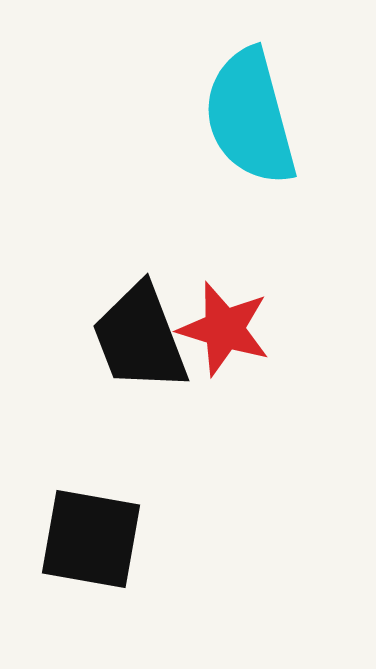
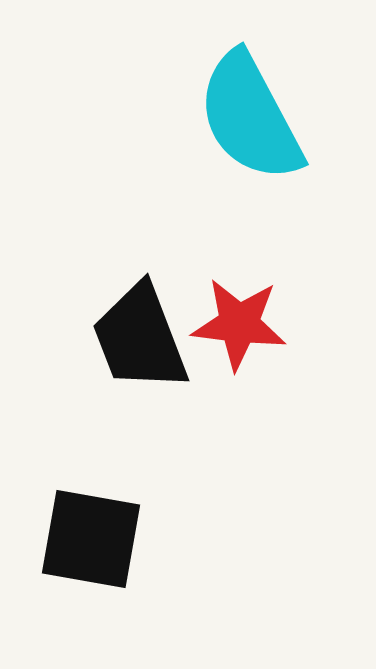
cyan semicircle: rotated 13 degrees counterclockwise
red star: moved 15 px right, 5 px up; rotated 10 degrees counterclockwise
